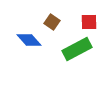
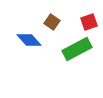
red square: rotated 18 degrees counterclockwise
